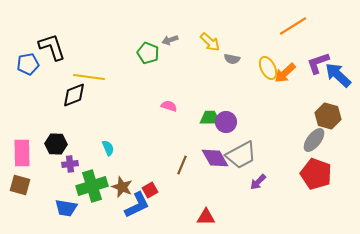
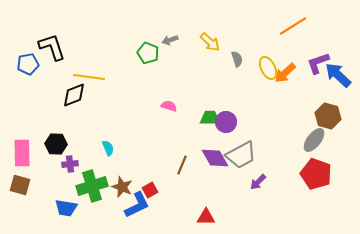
gray semicircle: moved 5 px right; rotated 119 degrees counterclockwise
